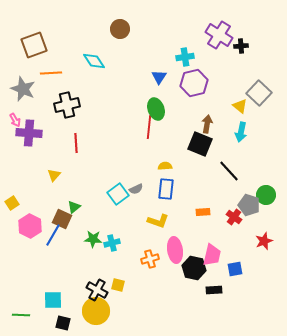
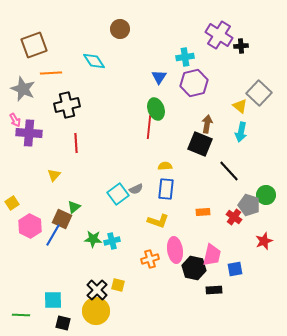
cyan cross at (112, 243): moved 2 px up
black cross at (97, 290): rotated 15 degrees clockwise
